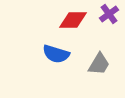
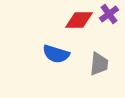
red diamond: moved 6 px right
gray trapezoid: rotated 25 degrees counterclockwise
